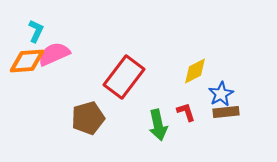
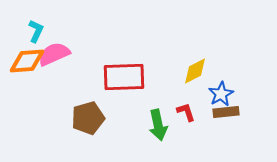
red rectangle: rotated 51 degrees clockwise
